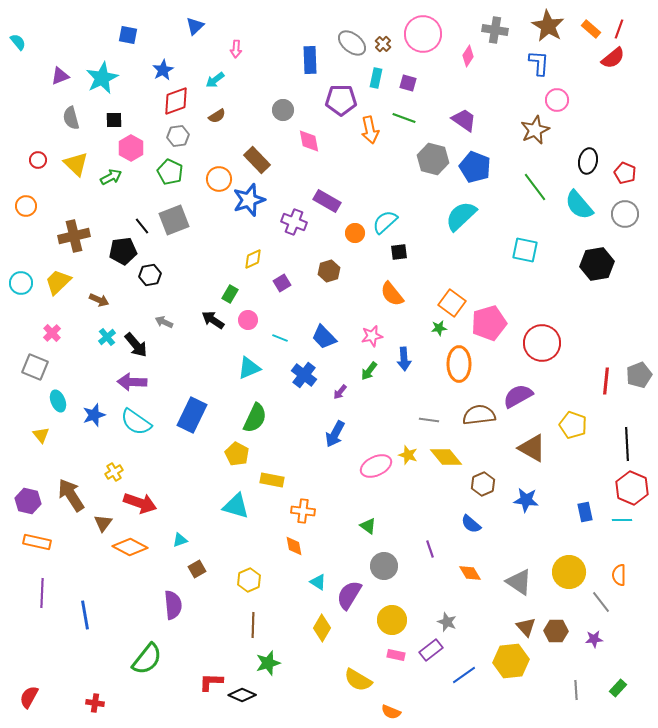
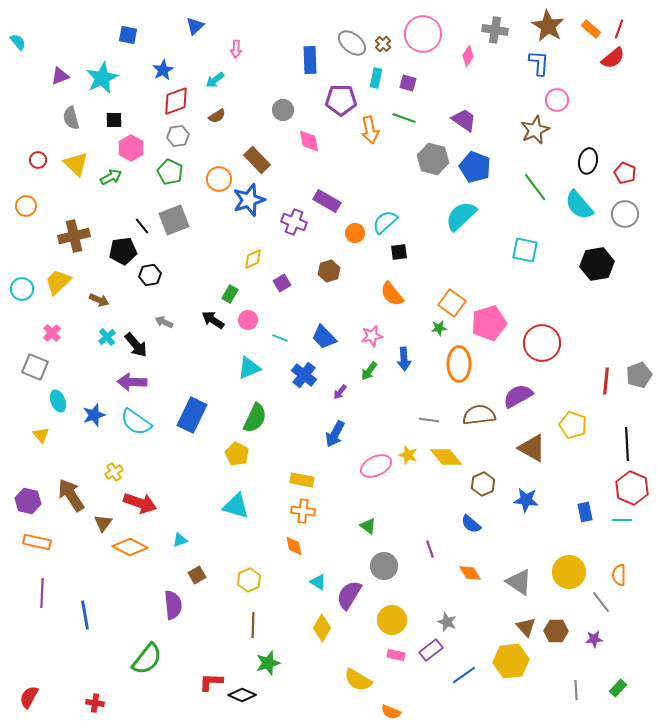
cyan circle at (21, 283): moved 1 px right, 6 px down
yellow rectangle at (272, 480): moved 30 px right
brown square at (197, 569): moved 6 px down
